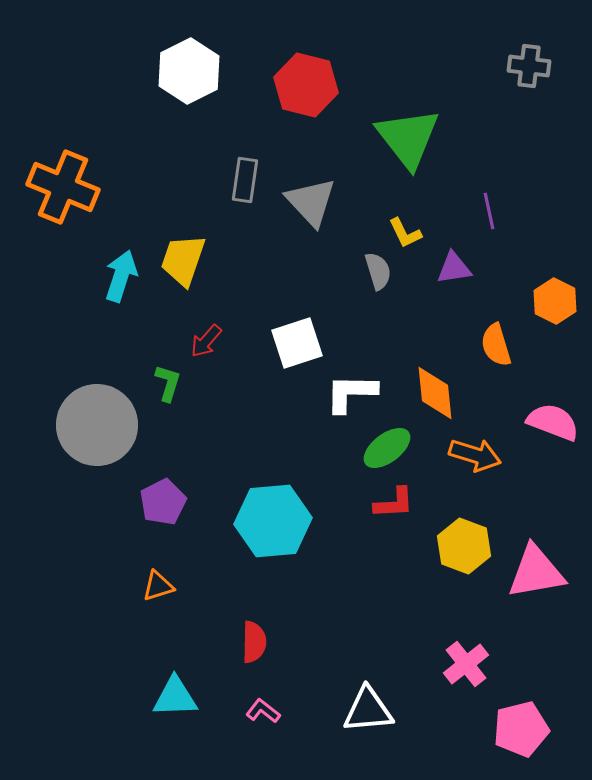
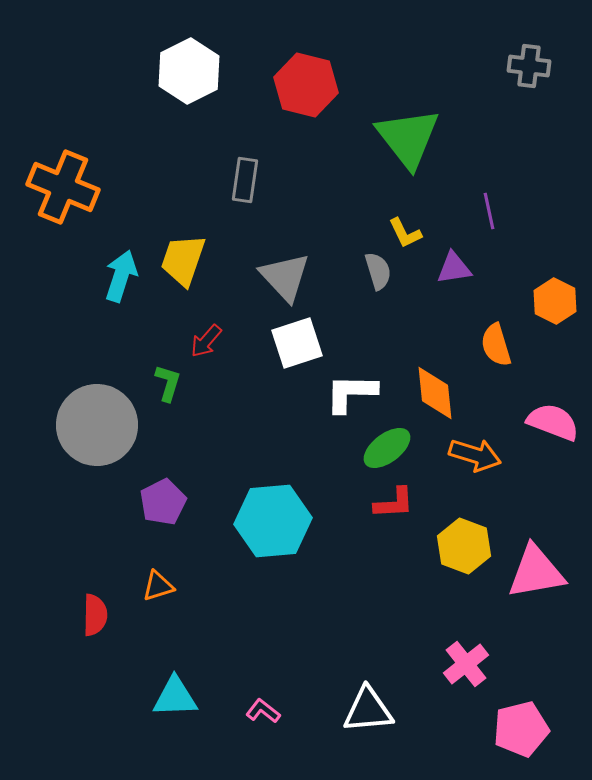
gray triangle: moved 26 px left, 75 px down
red semicircle: moved 159 px left, 27 px up
